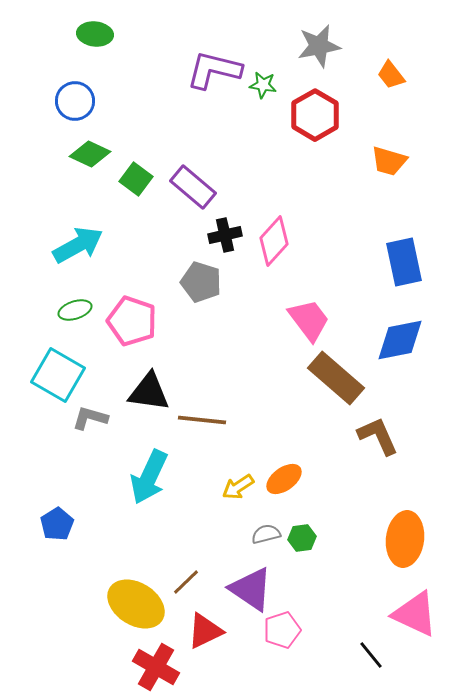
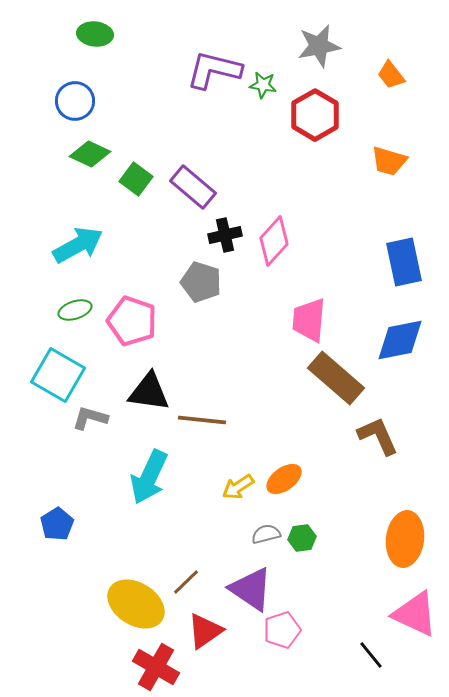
pink trapezoid at (309, 320): rotated 138 degrees counterclockwise
red triangle at (205, 631): rotated 9 degrees counterclockwise
